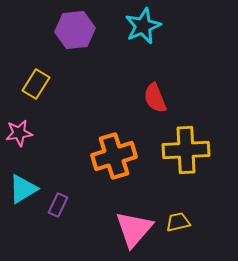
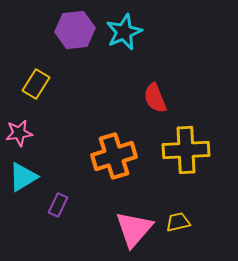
cyan star: moved 19 px left, 6 px down
cyan triangle: moved 12 px up
